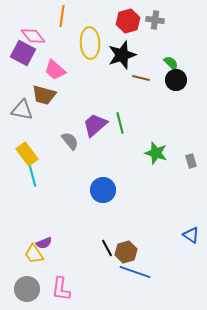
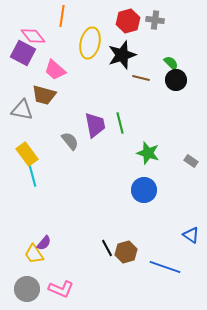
yellow ellipse: rotated 16 degrees clockwise
purple trapezoid: rotated 120 degrees clockwise
green star: moved 8 px left
gray rectangle: rotated 40 degrees counterclockwise
blue circle: moved 41 px right
purple semicircle: rotated 28 degrees counterclockwise
blue line: moved 30 px right, 5 px up
pink L-shape: rotated 75 degrees counterclockwise
